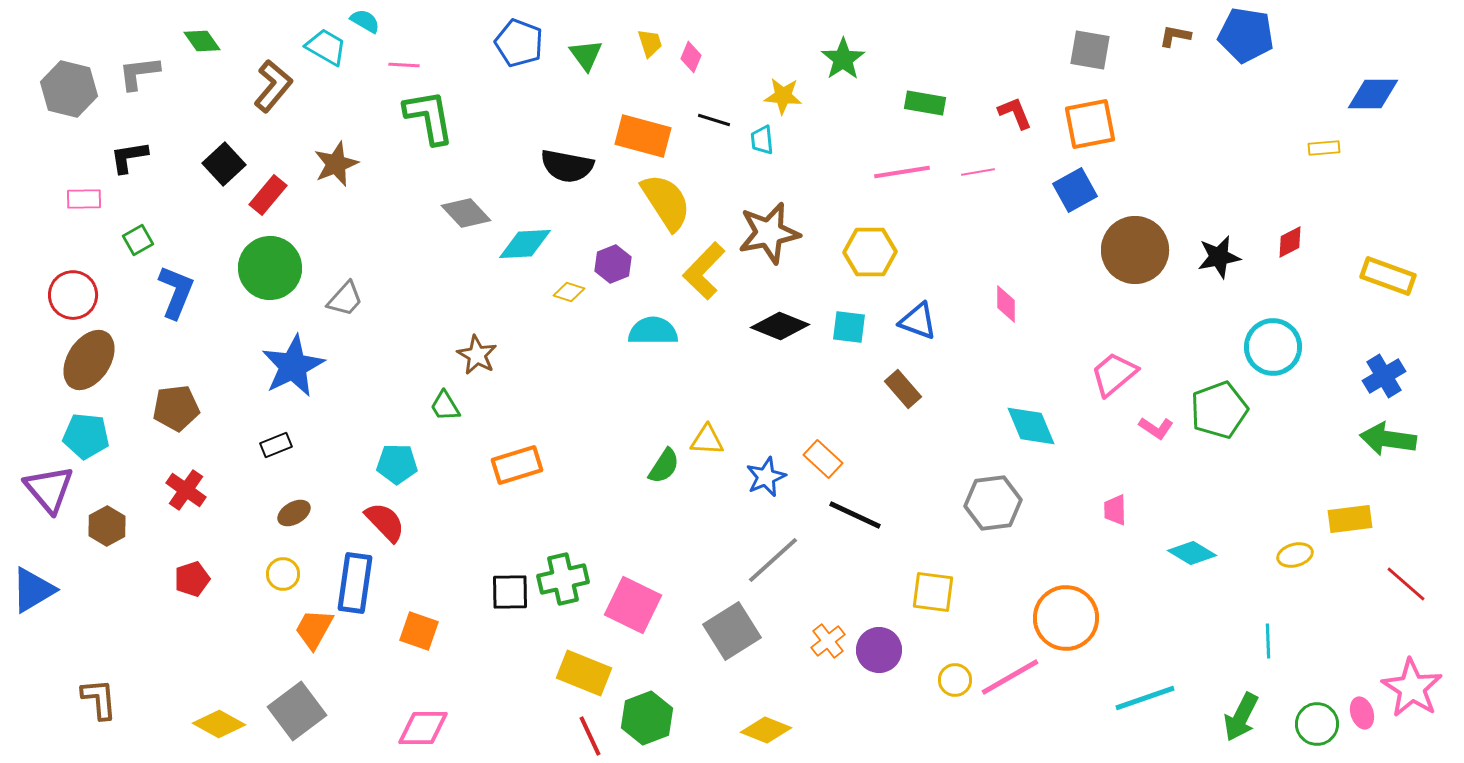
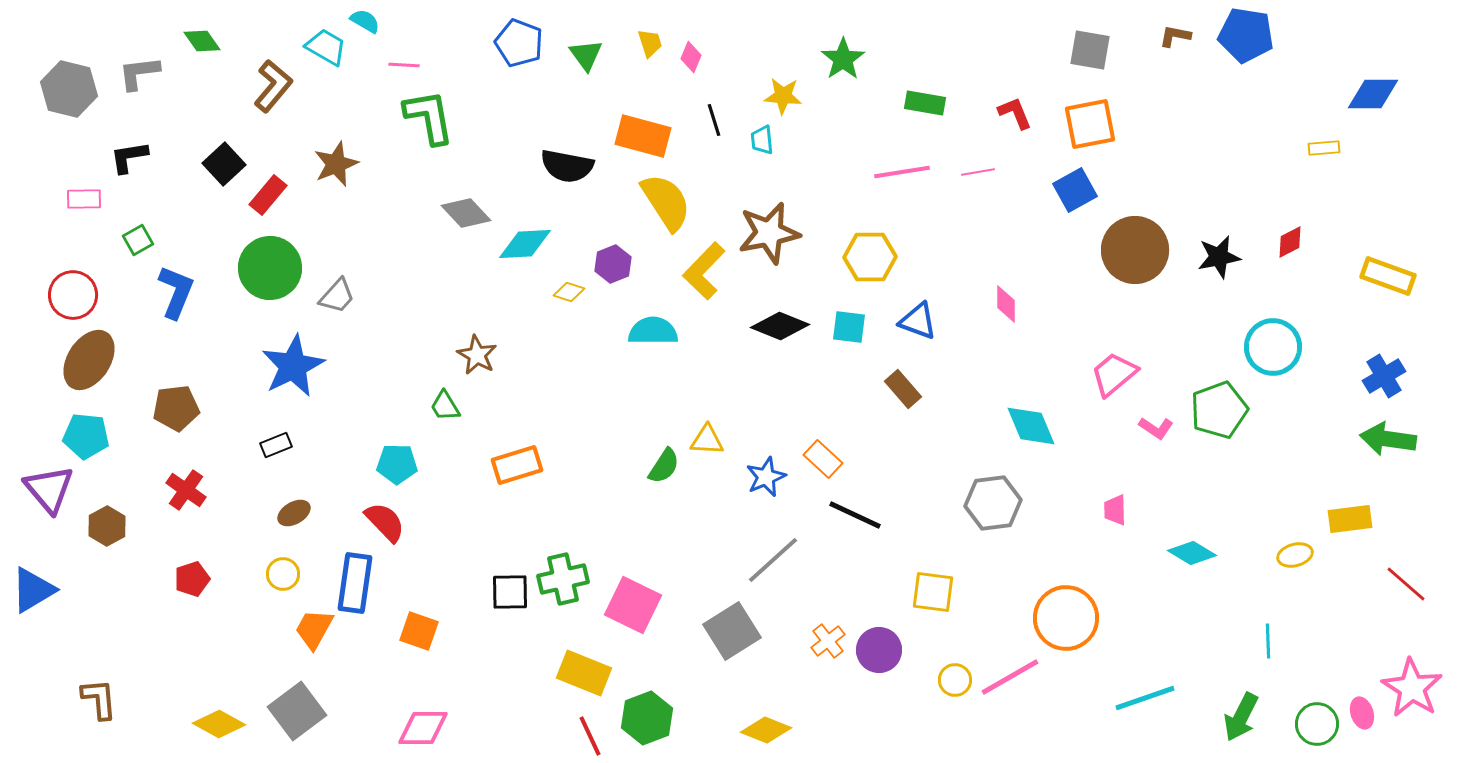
black line at (714, 120): rotated 56 degrees clockwise
yellow hexagon at (870, 252): moved 5 px down
gray trapezoid at (345, 299): moved 8 px left, 3 px up
